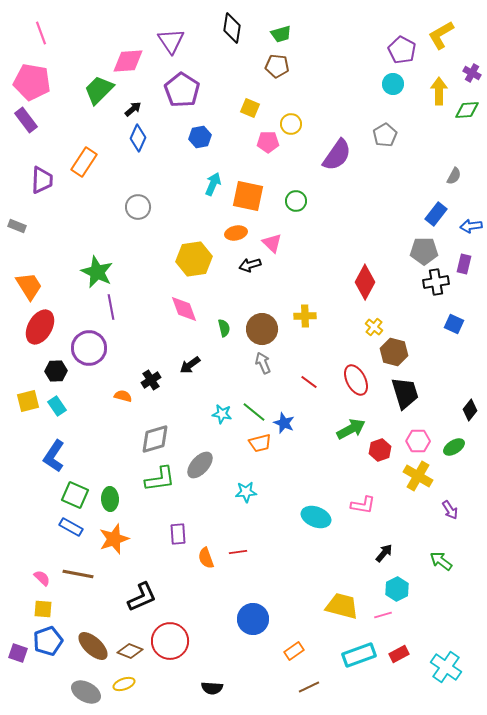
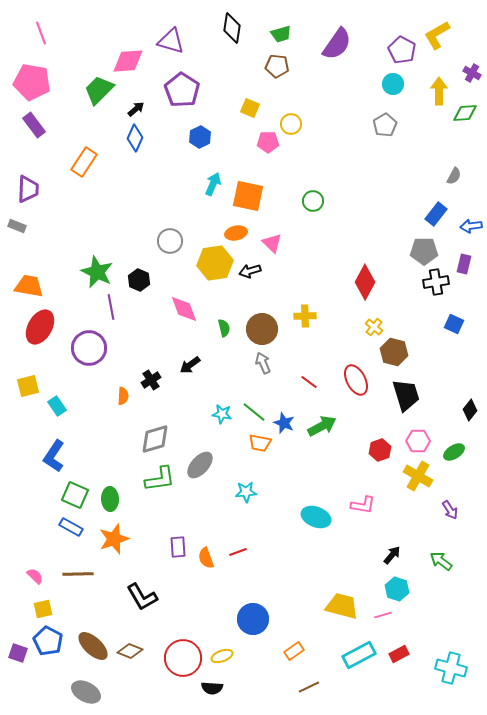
yellow L-shape at (441, 35): moved 4 px left
purple triangle at (171, 41): rotated 40 degrees counterclockwise
black arrow at (133, 109): moved 3 px right
green diamond at (467, 110): moved 2 px left, 3 px down
purple rectangle at (26, 120): moved 8 px right, 5 px down
gray pentagon at (385, 135): moved 10 px up
blue hexagon at (200, 137): rotated 15 degrees counterclockwise
blue diamond at (138, 138): moved 3 px left
purple semicircle at (337, 155): moved 111 px up
purple trapezoid at (42, 180): moved 14 px left, 9 px down
green circle at (296, 201): moved 17 px right
gray circle at (138, 207): moved 32 px right, 34 px down
yellow hexagon at (194, 259): moved 21 px right, 4 px down
black arrow at (250, 265): moved 6 px down
orange trapezoid at (29, 286): rotated 48 degrees counterclockwise
black hexagon at (56, 371): moved 83 px right, 91 px up; rotated 25 degrees clockwise
black trapezoid at (405, 393): moved 1 px right, 2 px down
orange semicircle at (123, 396): rotated 78 degrees clockwise
yellow square at (28, 401): moved 15 px up
green arrow at (351, 429): moved 29 px left, 3 px up
orange trapezoid at (260, 443): rotated 25 degrees clockwise
green ellipse at (454, 447): moved 5 px down
purple rectangle at (178, 534): moved 13 px down
red line at (238, 552): rotated 12 degrees counterclockwise
black arrow at (384, 553): moved 8 px right, 2 px down
brown line at (78, 574): rotated 12 degrees counterclockwise
pink semicircle at (42, 578): moved 7 px left, 2 px up
cyan hexagon at (397, 589): rotated 15 degrees counterclockwise
black L-shape at (142, 597): rotated 84 degrees clockwise
yellow square at (43, 609): rotated 18 degrees counterclockwise
blue pentagon at (48, 641): rotated 24 degrees counterclockwise
red circle at (170, 641): moved 13 px right, 17 px down
cyan rectangle at (359, 655): rotated 8 degrees counterclockwise
cyan cross at (446, 667): moved 5 px right, 1 px down; rotated 20 degrees counterclockwise
yellow ellipse at (124, 684): moved 98 px right, 28 px up
